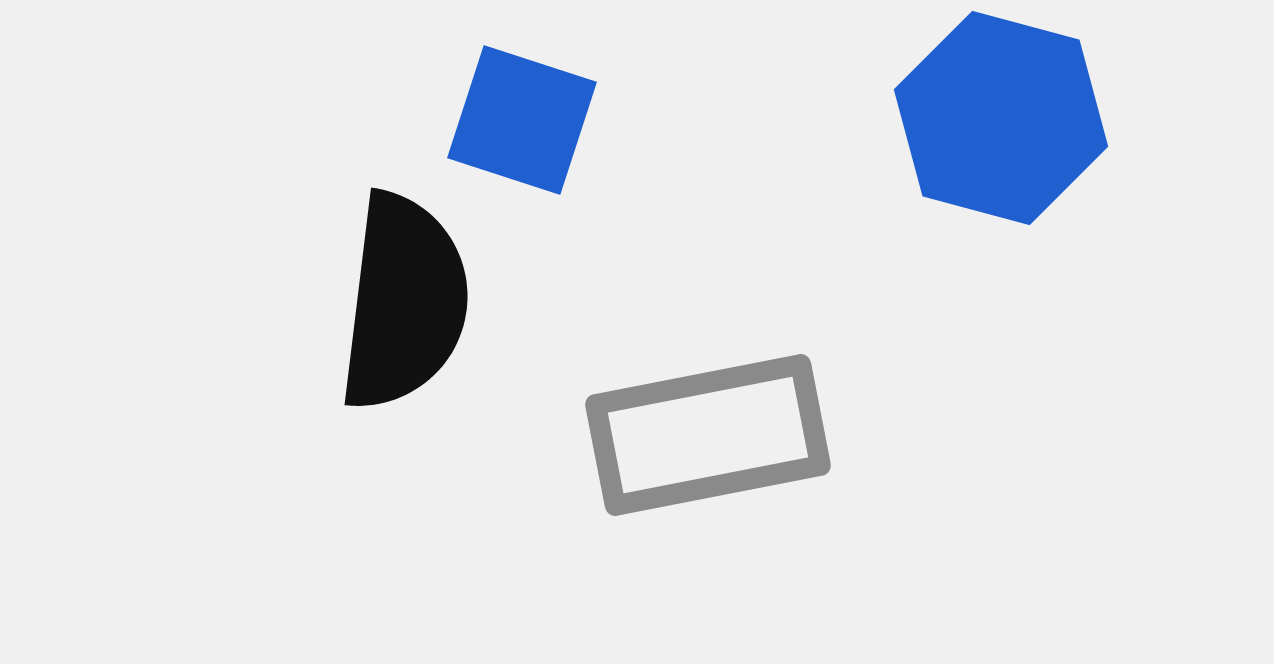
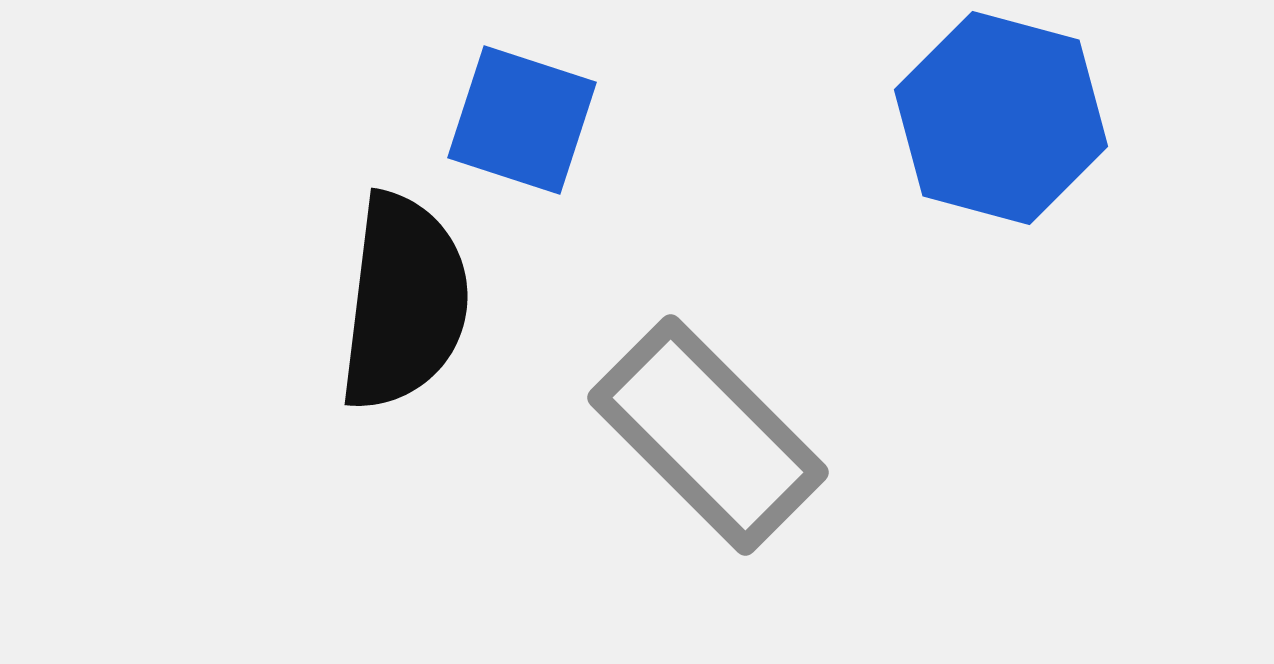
gray rectangle: rotated 56 degrees clockwise
